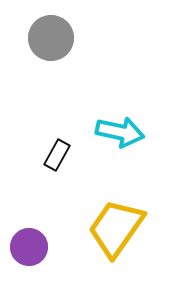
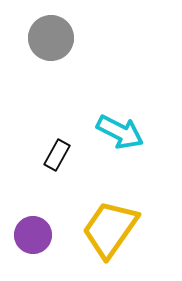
cyan arrow: rotated 15 degrees clockwise
yellow trapezoid: moved 6 px left, 1 px down
purple circle: moved 4 px right, 12 px up
